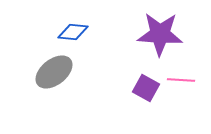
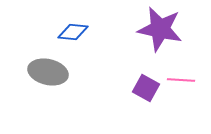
purple star: moved 5 px up; rotated 9 degrees clockwise
gray ellipse: moved 6 px left; rotated 51 degrees clockwise
